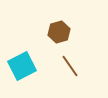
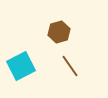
cyan square: moved 1 px left
